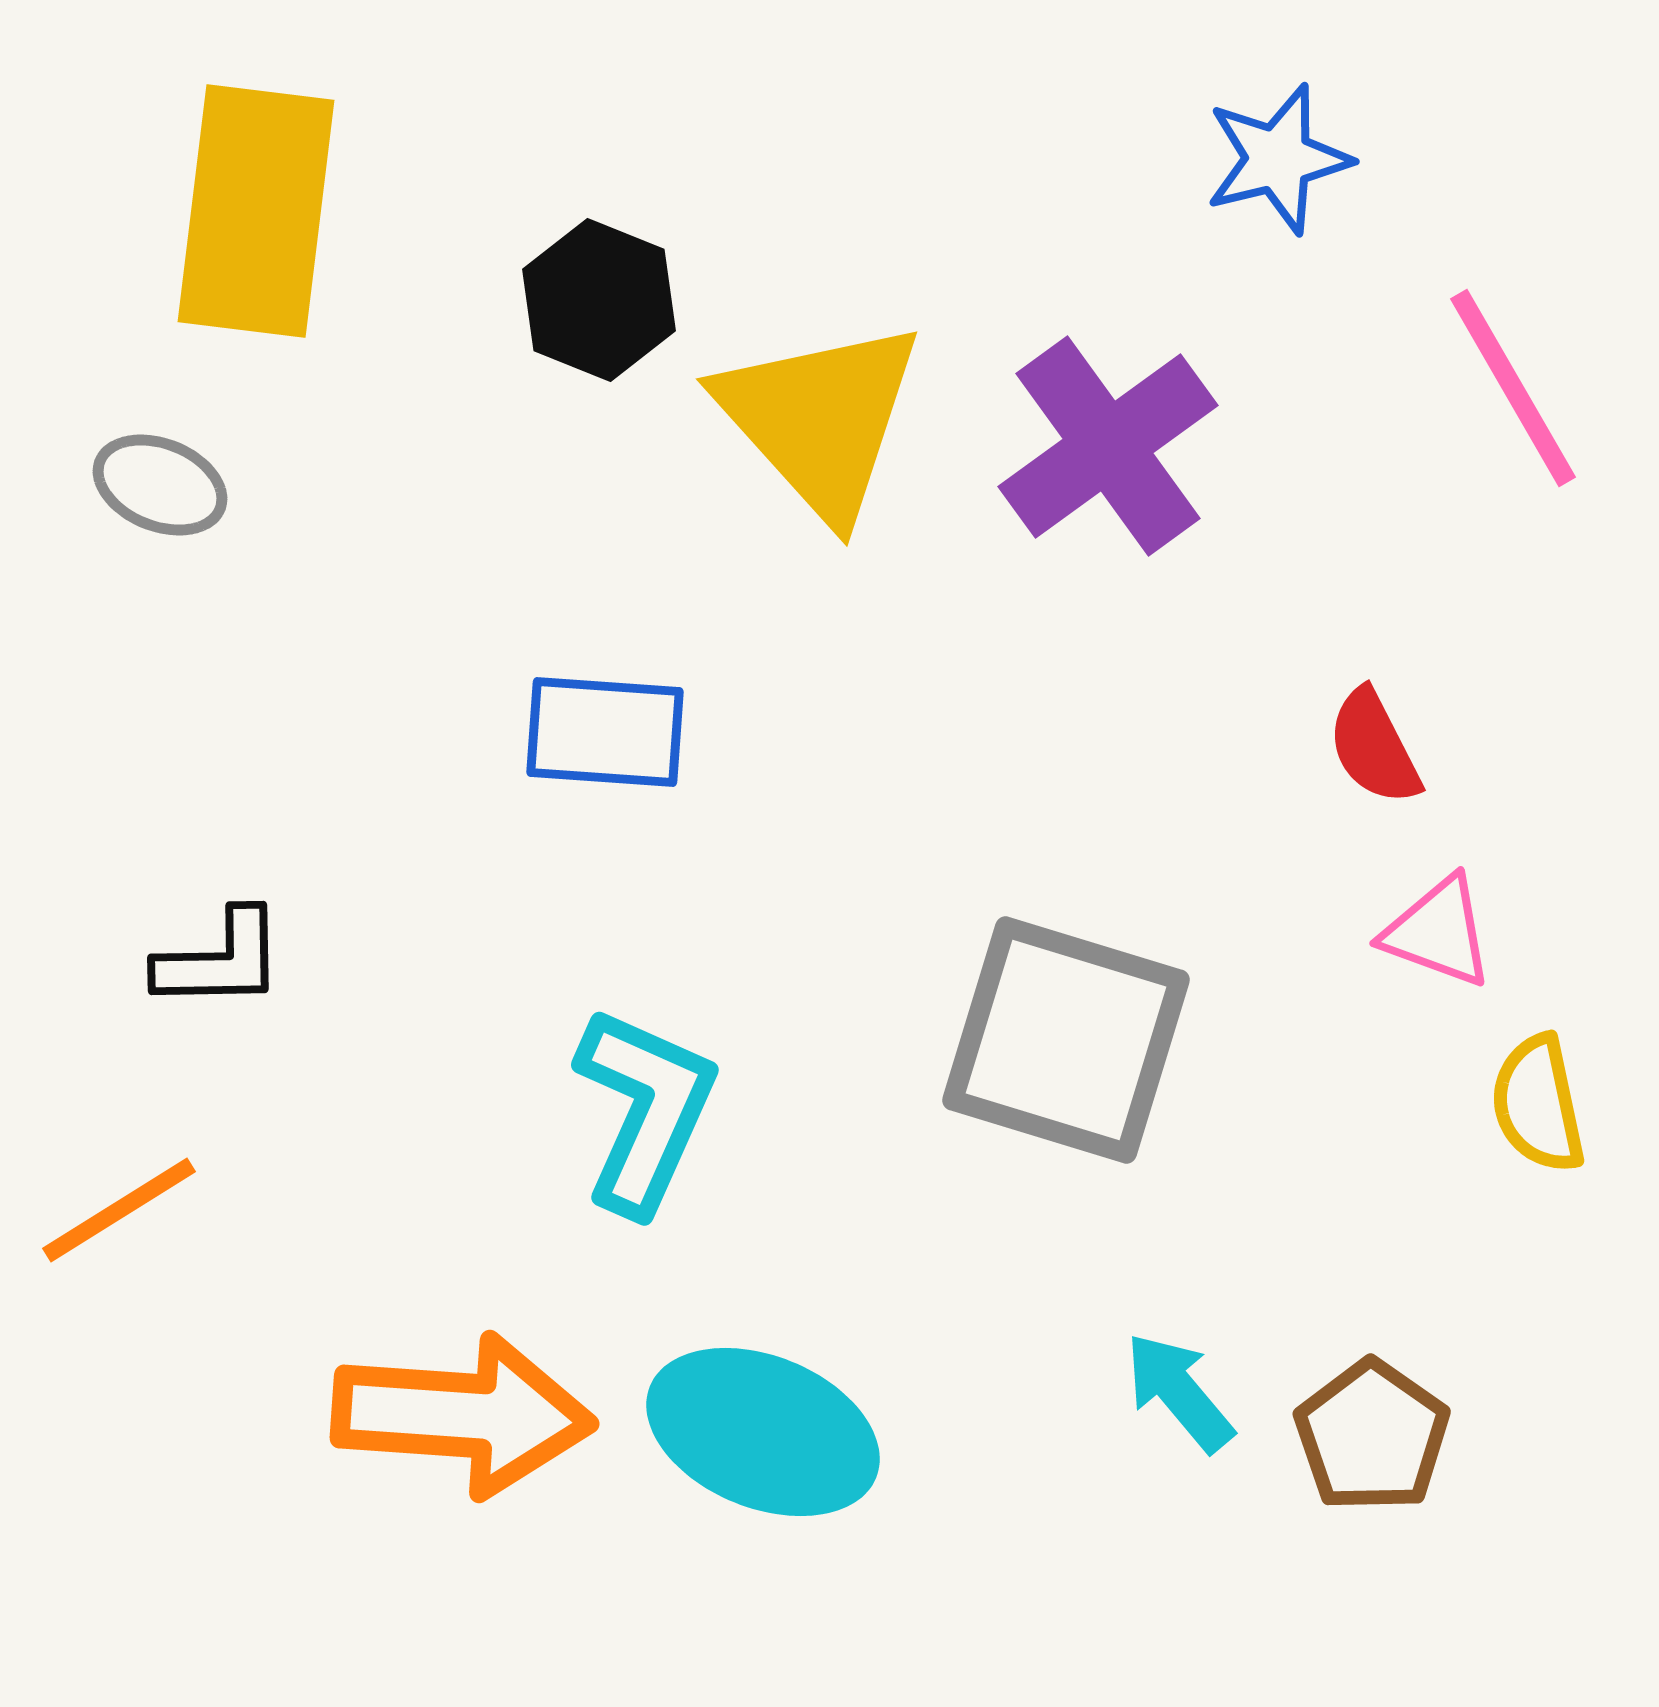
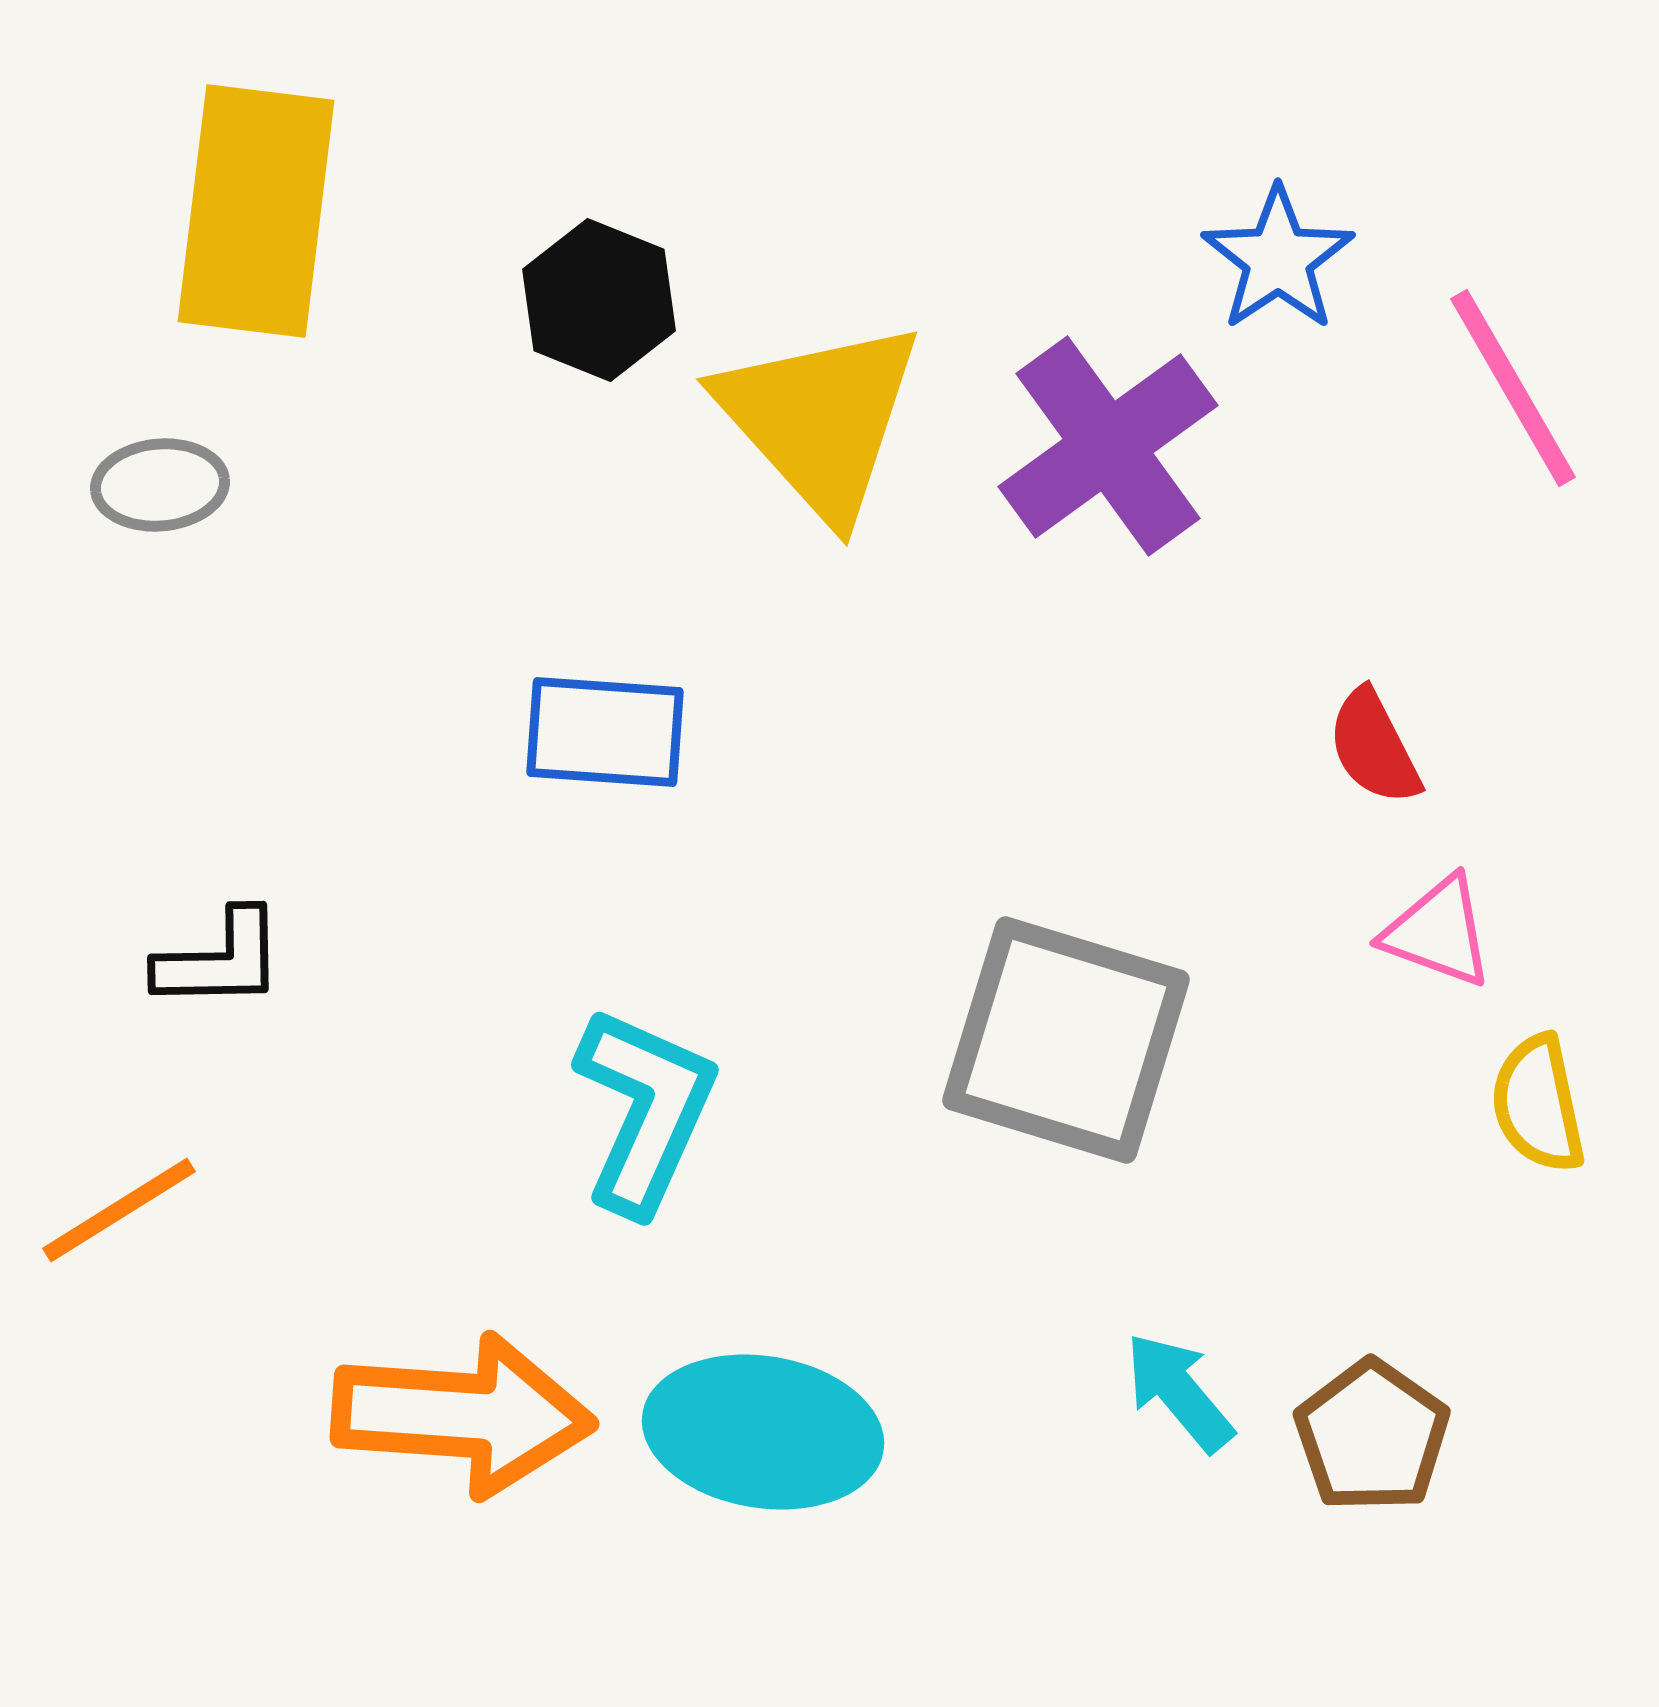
blue star: moved 100 px down; rotated 20 degrees counterclockwise
gray ellipse: rotated 27 degrees counterclockwise
cyan ellipse: rotated 13 degrees counterclockwise
